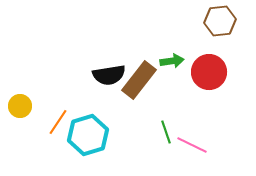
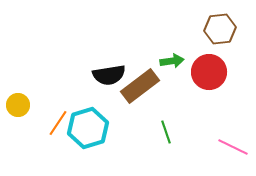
brown hexagon: moved 8 px down
brown rectangle: moved 1 px right, 6 px down; rotated 15 degrees clockwise
yellow circle: moved 2 px left, 1 px up
orange line: moved 1 px down
cyan hexagon: moved 7 px up
pink line: moved 41 px right, 2 px down
